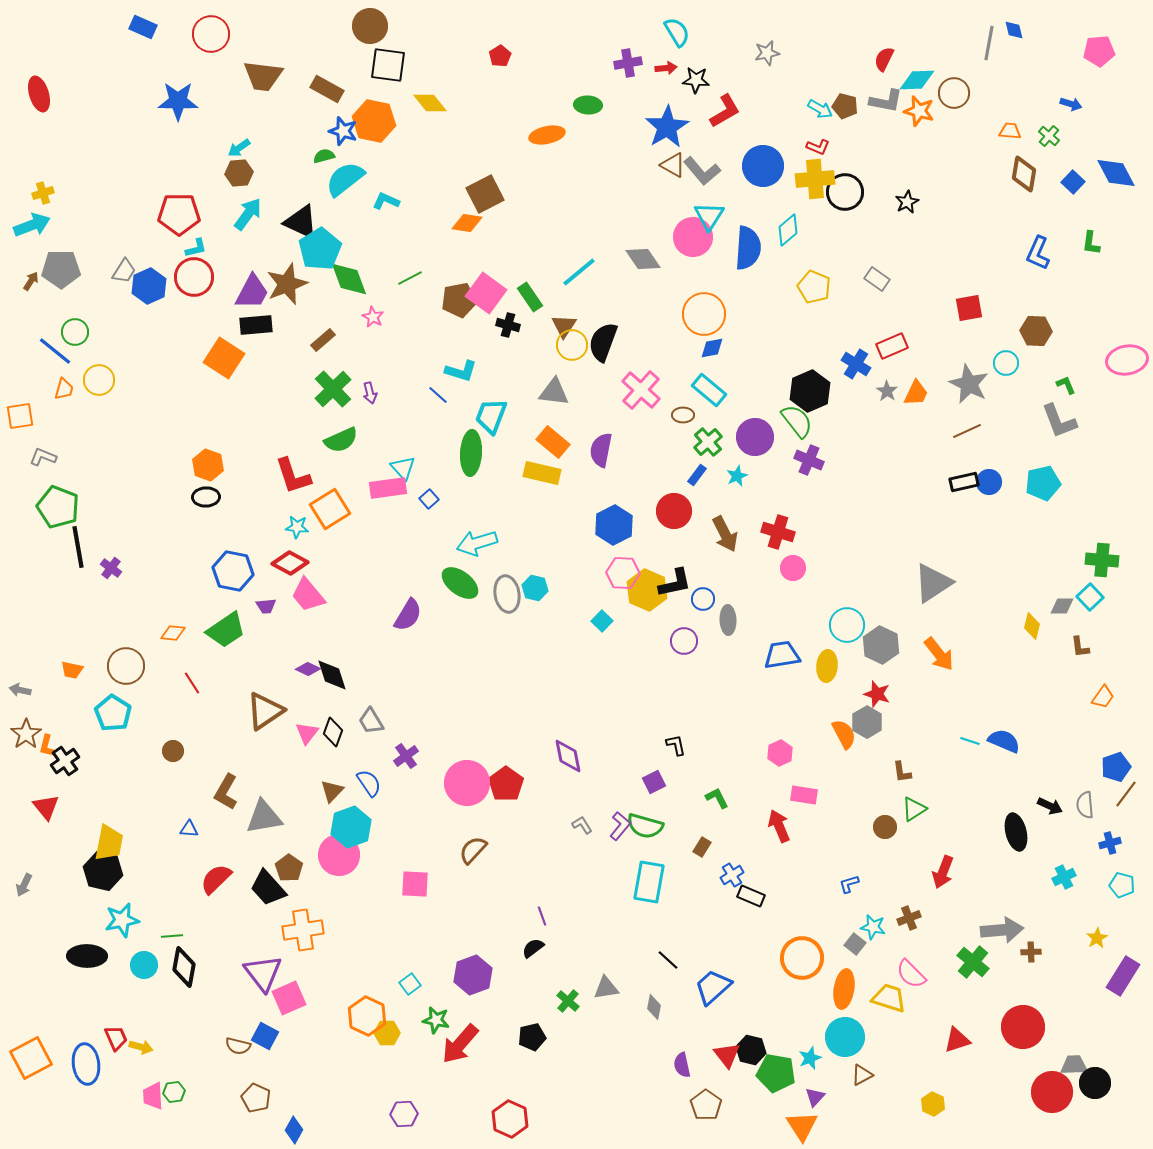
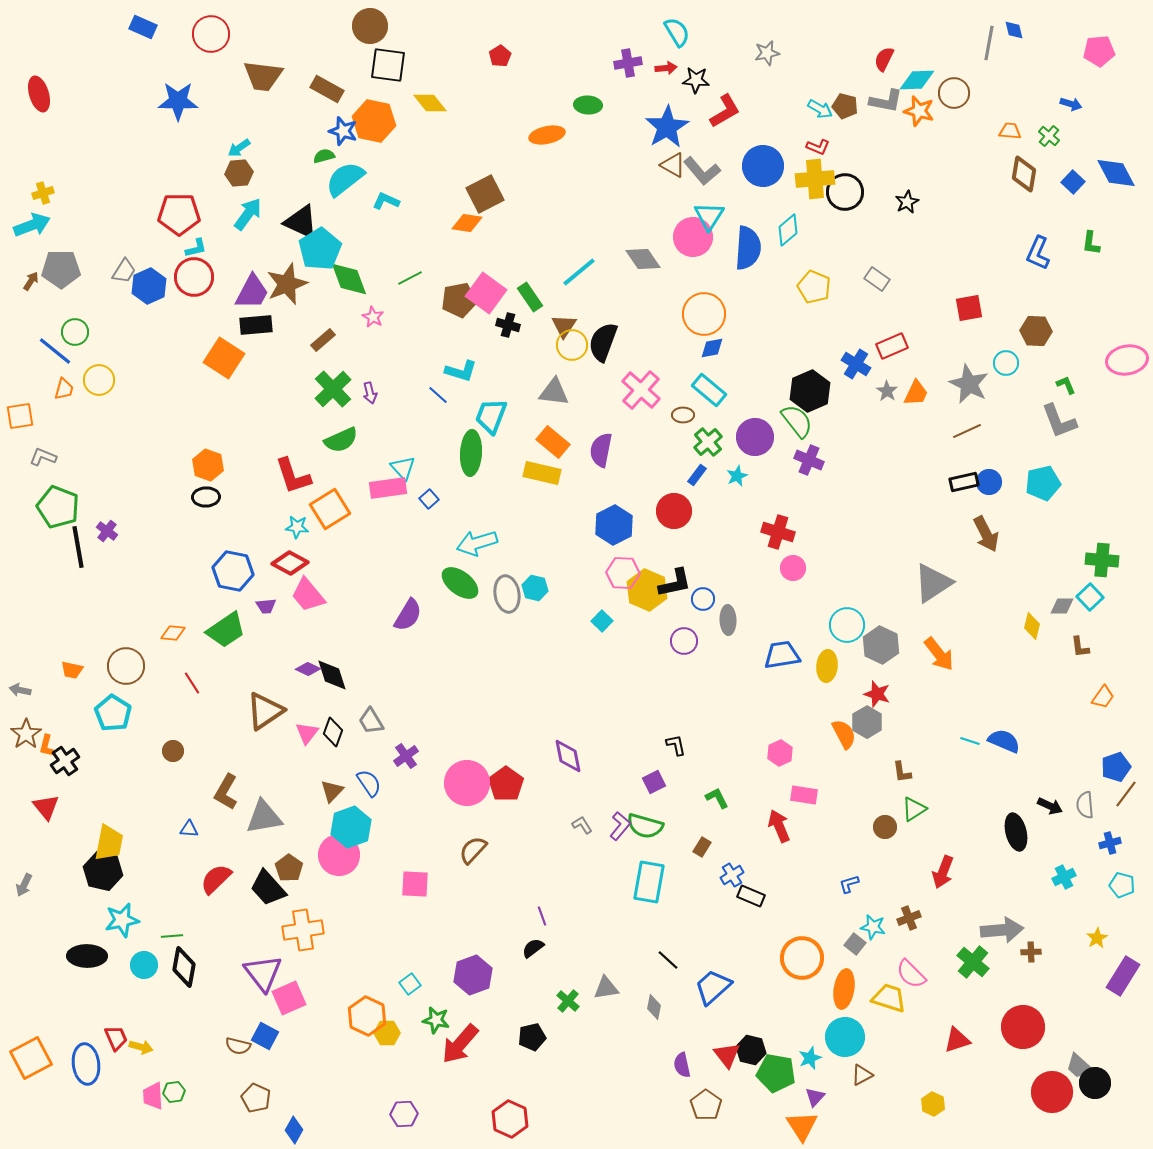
brown arrow at (725, 534): moved 261 px right
purple cross at (111, 568): moved 4 px left, 37 px up
gray trapezoid at (1074, 1065): moved 5 px right, 1 px down; rotated 136 degrees counterclockwise
